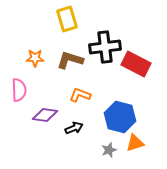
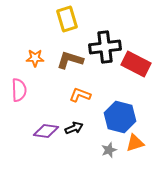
purple diamond: moved 1 px right, 16 px down
